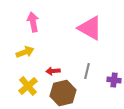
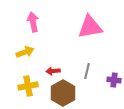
pink triangle: moved 1 px up; rotated 40 degrees counterclockwise
yellow cross: rotated 30 degrees clockwise
brown hexagon: rotated 15 degrees counterclockwise
